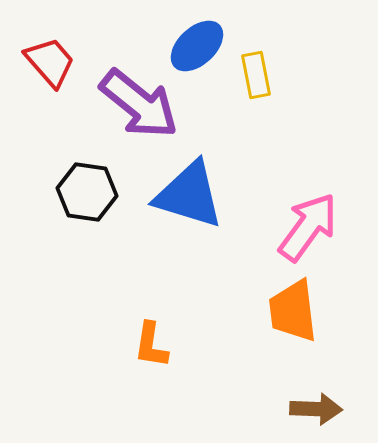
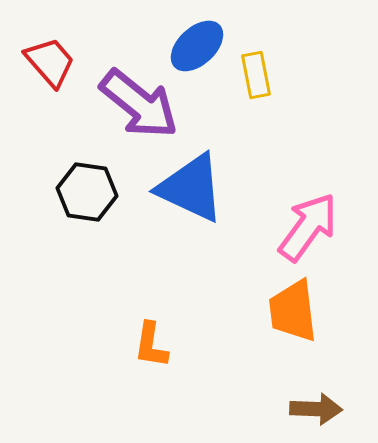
blue triangle: moved 2 px right, 7 px up; rotated 8 degrees clockwise
